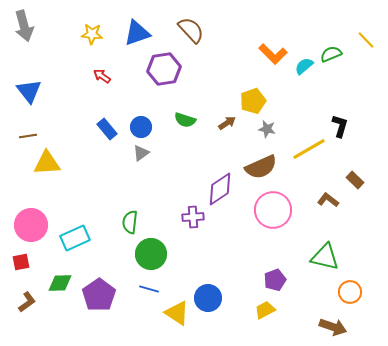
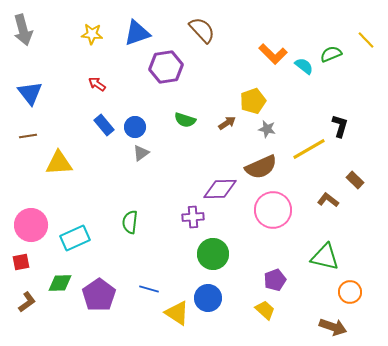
gray arrow at (24, 26): moved 1 px left, 4 px down
brown semicircle at (191, 30): moved 11 px right
cyan semicircle at (304, 66): rotated 78 degrees clockwise
purple hexagon at (164, 69): moved 2 px right, 2 px up
red arrow at (102, 76): moved 5 px left, 8 px down
blue triangle at (29, 91): moved 1 px right, 2 px down
blue circle at (141, 127): moved 6 px left
blue rectangle at (107, 129): moved 3 px left, 4 px up
yellow triangle at (47, 163): moved 12 px right
purple diamond at (220, 189): rotated 32 degrees clockwise
green circle at (151, 254): moved 62 px right
yellow trapezoid at (265, 310): rotated 70 degrees clockwise
